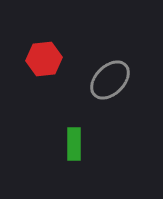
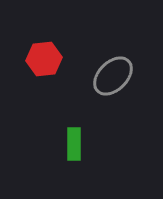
gray ellipse: moved 3 px right, 4 px up
